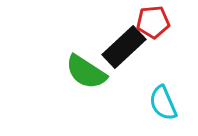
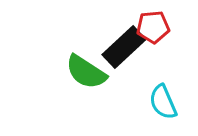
red pentagon: moved 5 px down
cyan semicircle: moved 1 px up
